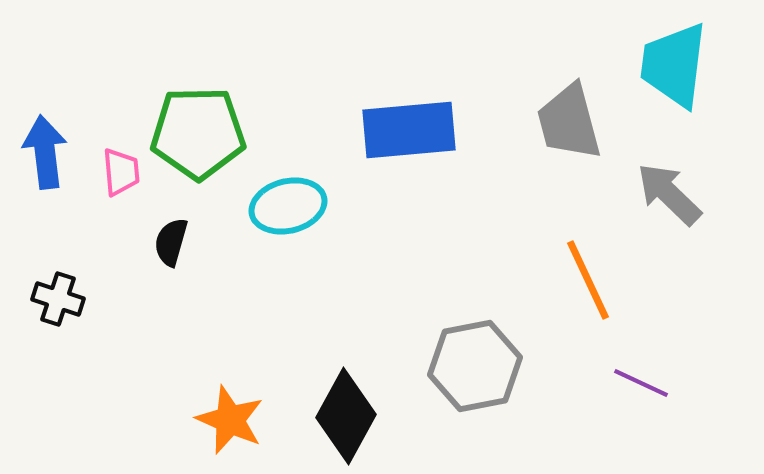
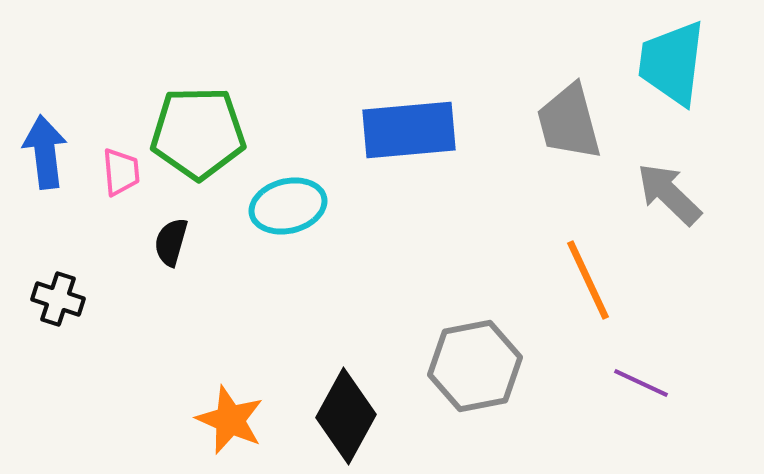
cyan trapezoid: moved 2 px left, 2 px up
